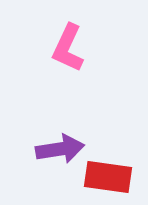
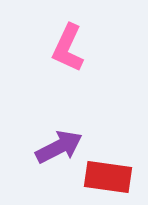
purple arrow: moved 1 px left, 2 px up; rotated 18 degrees counterclockwise
